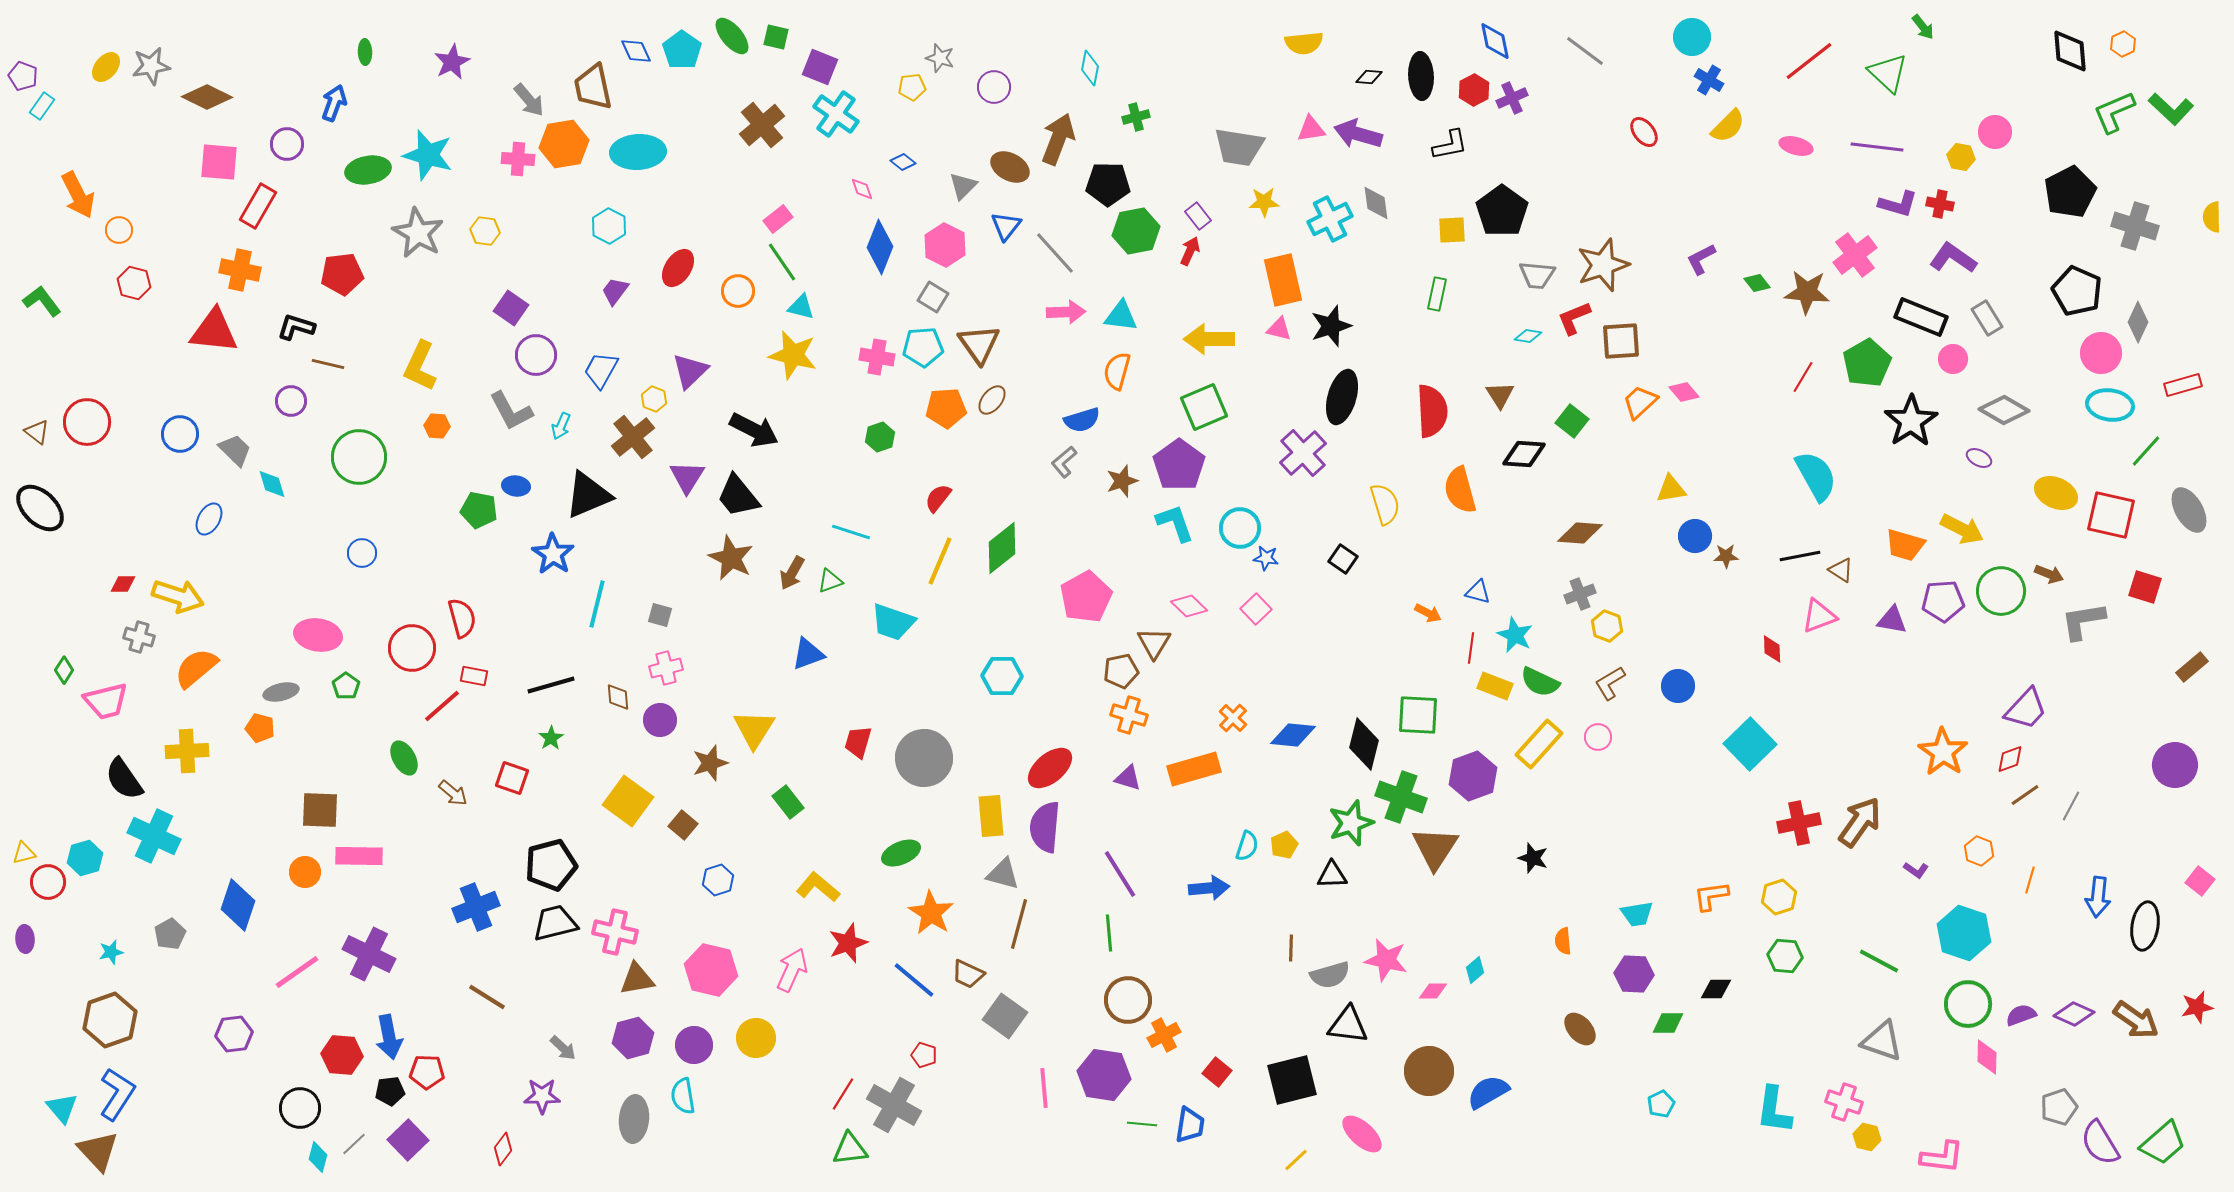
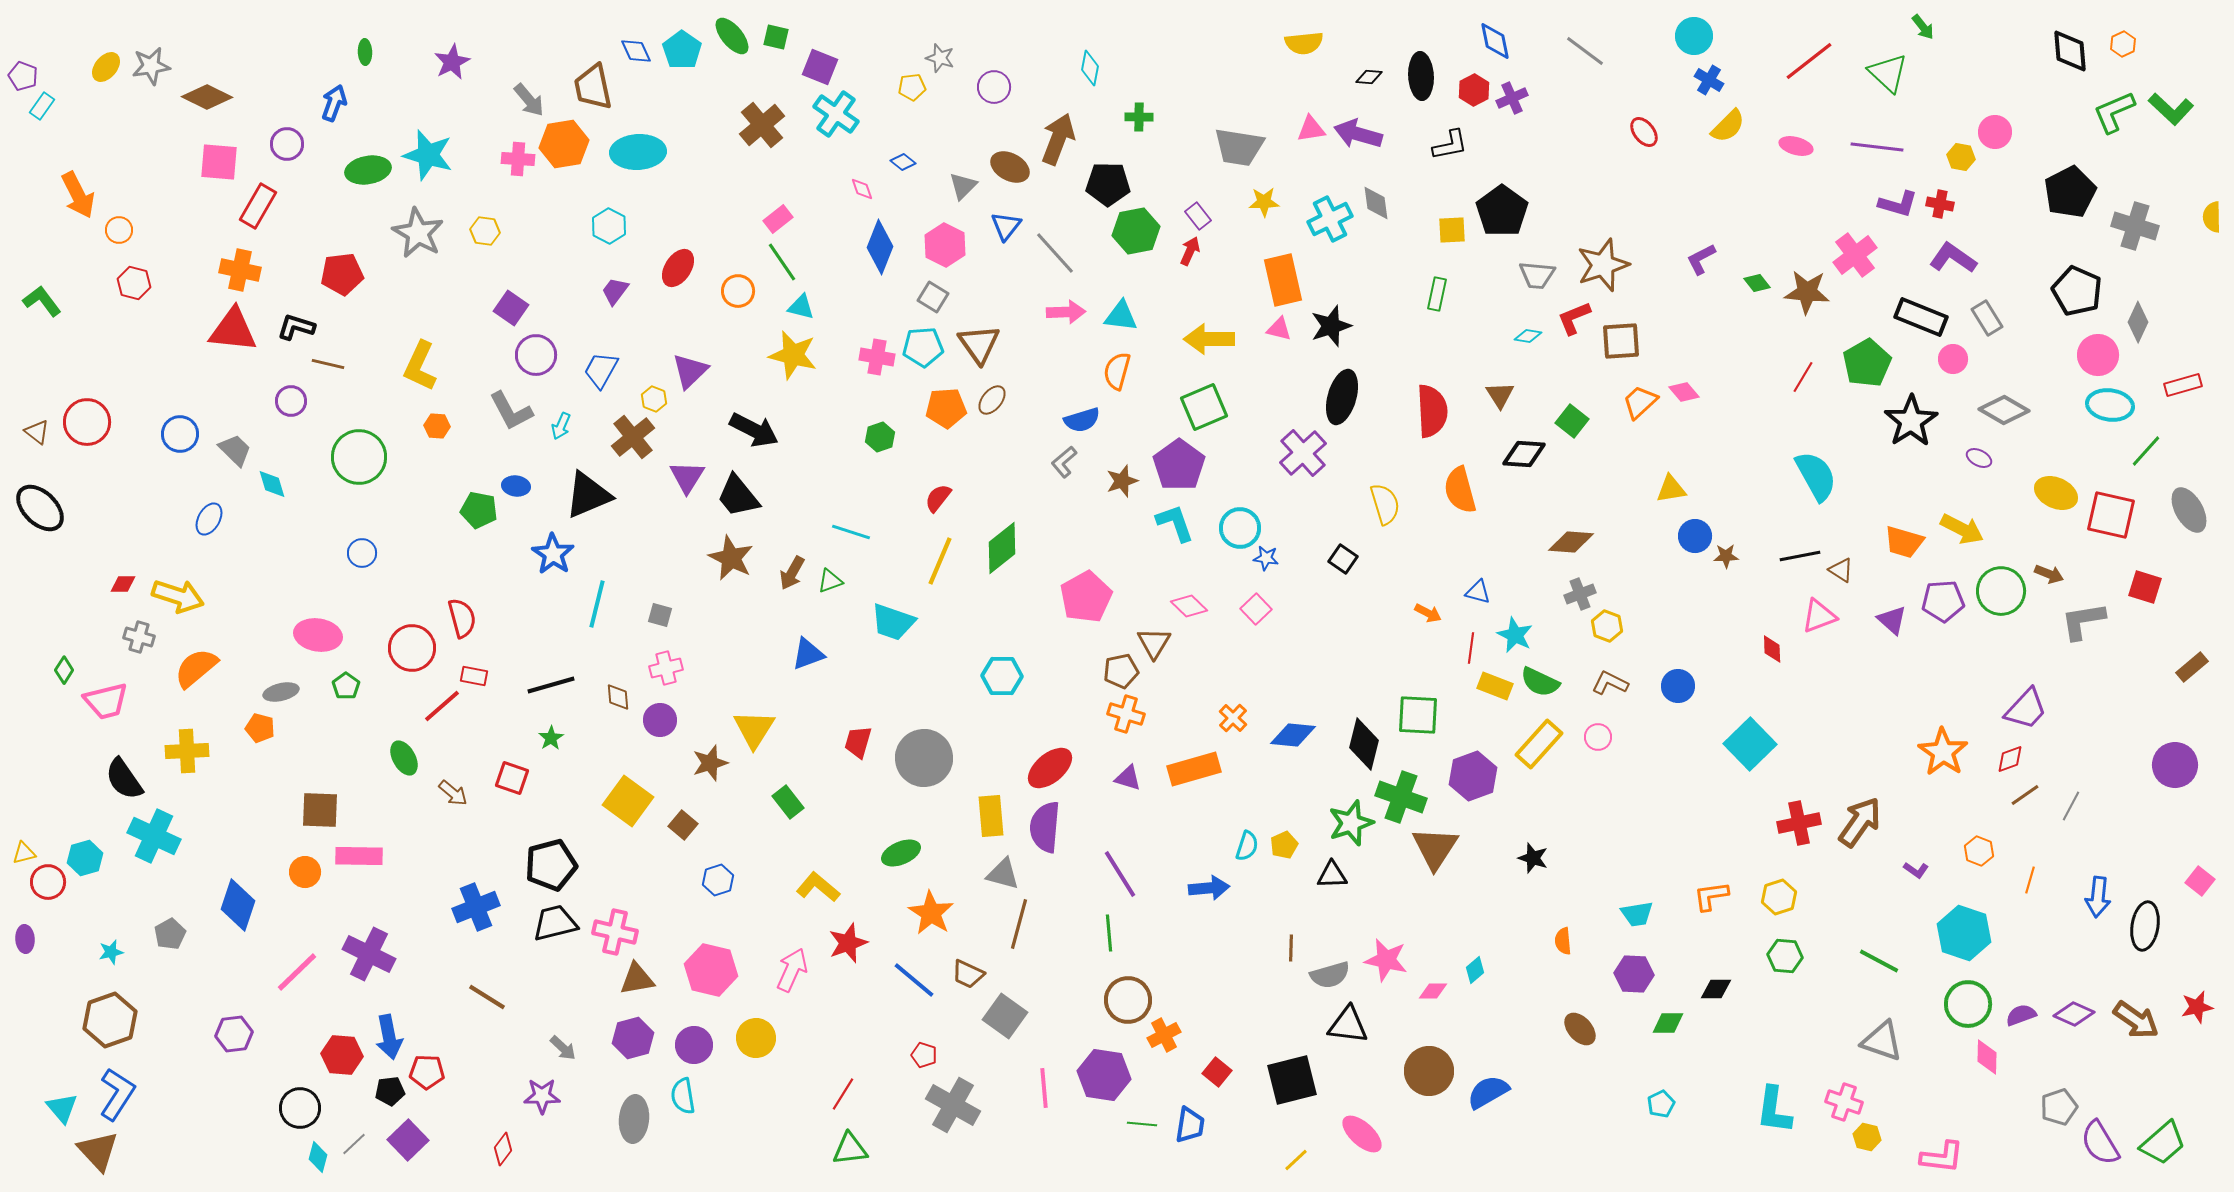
cyan circle at (1692, 37): moved 2 px right, 1 px up
green cross at (1136, 117): moved 3 px right; rotated 16 degrees clockwise
red triangle at (214, 331): moved 19 px right, 1 px up
pink circle at (2101, 353): moved 3 px left, 2 px down
brown diamond at (1580, 533): moved 9 px left, 9 px down
orange trapezoid at (1905, 545): moved 1 px left, 3 px up
purple triangle at (1892, 620): rotated 32 degrees clockwise
brown L-shape at (1610, 683): rotated 57 degrees clockwise
orange cross at (1129, 715): moved 3 px left, 1 px up
pink line at (297, 972): rotated 9 degrees counterclockwise
gray cross at (894, 1105): moved 59 px right
